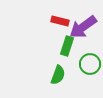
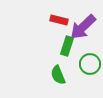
red rectangle: moved 1 px left, 1 px up
purple arrow: rotated 8 degrees counterclockwise
green semicircle: rotated 138 degrees clockwise
